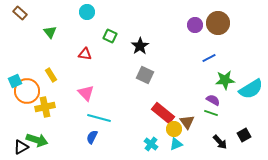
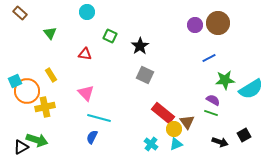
green triangle: moved 1 px down
black arrow: rotated 28 degrees counterclockwise
